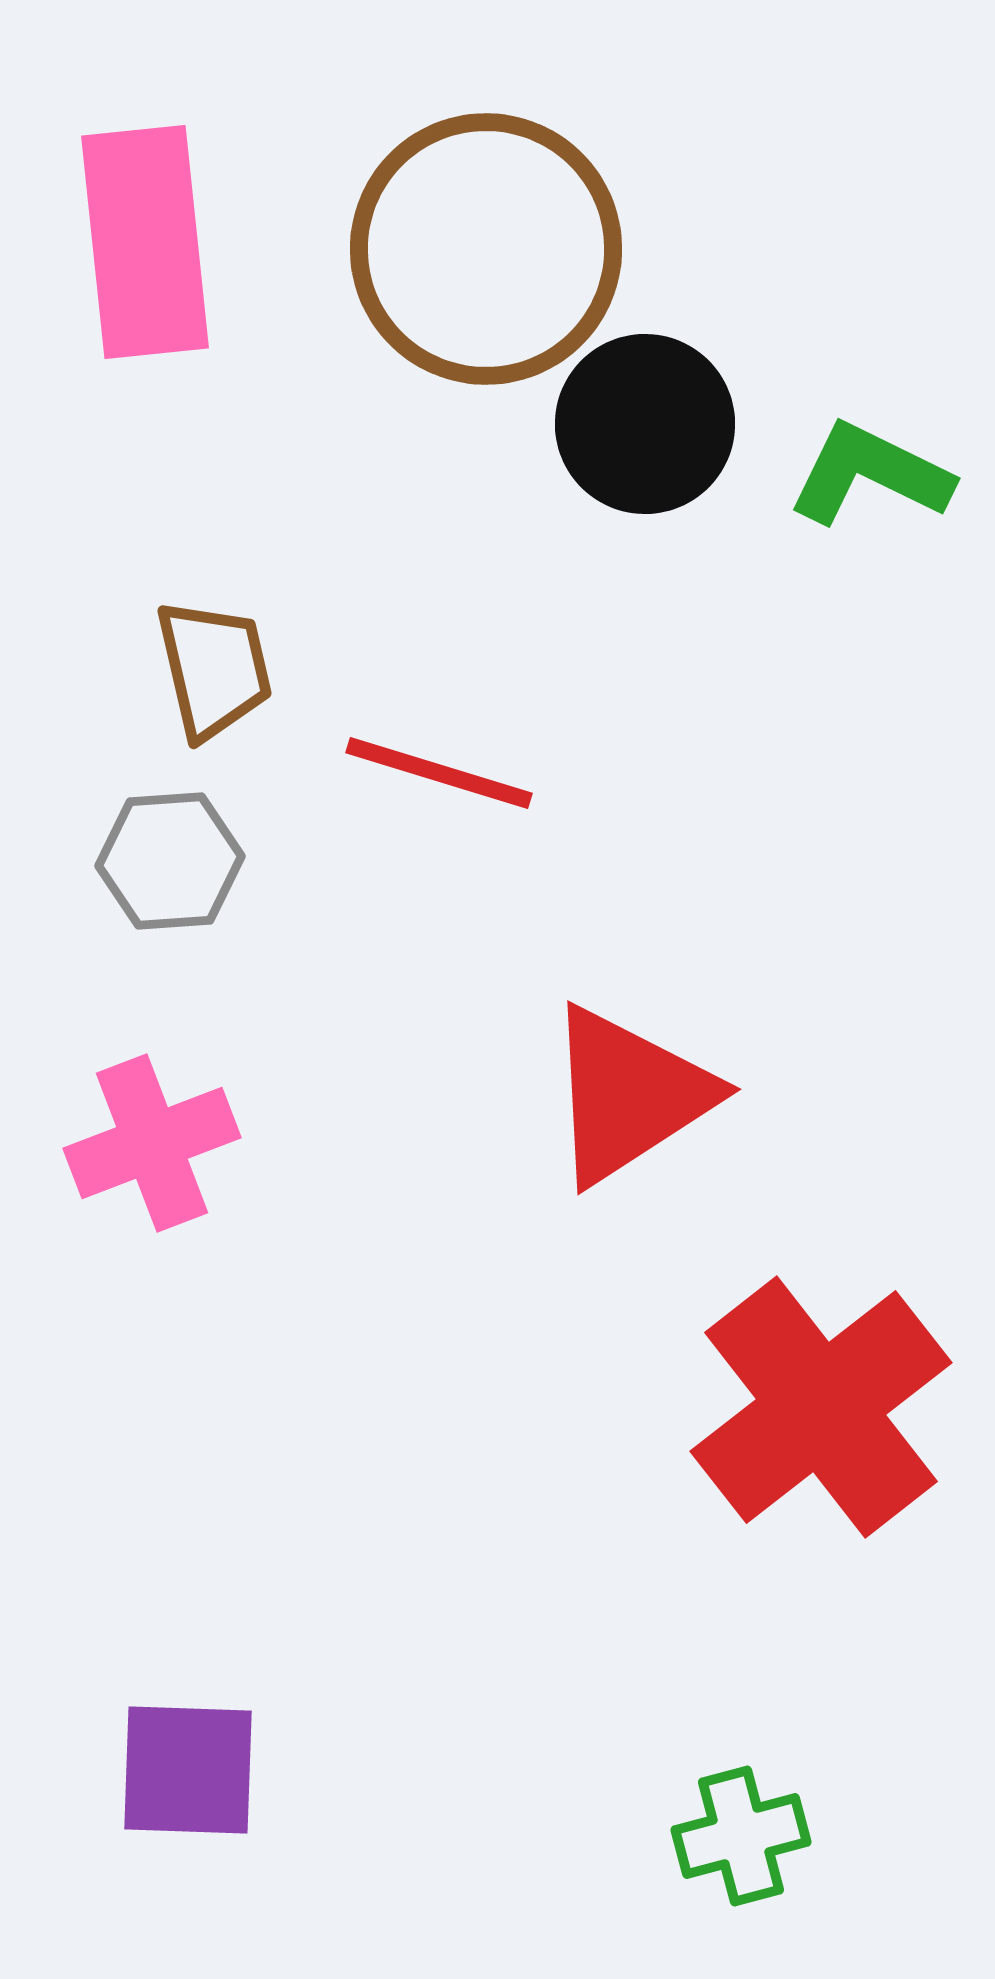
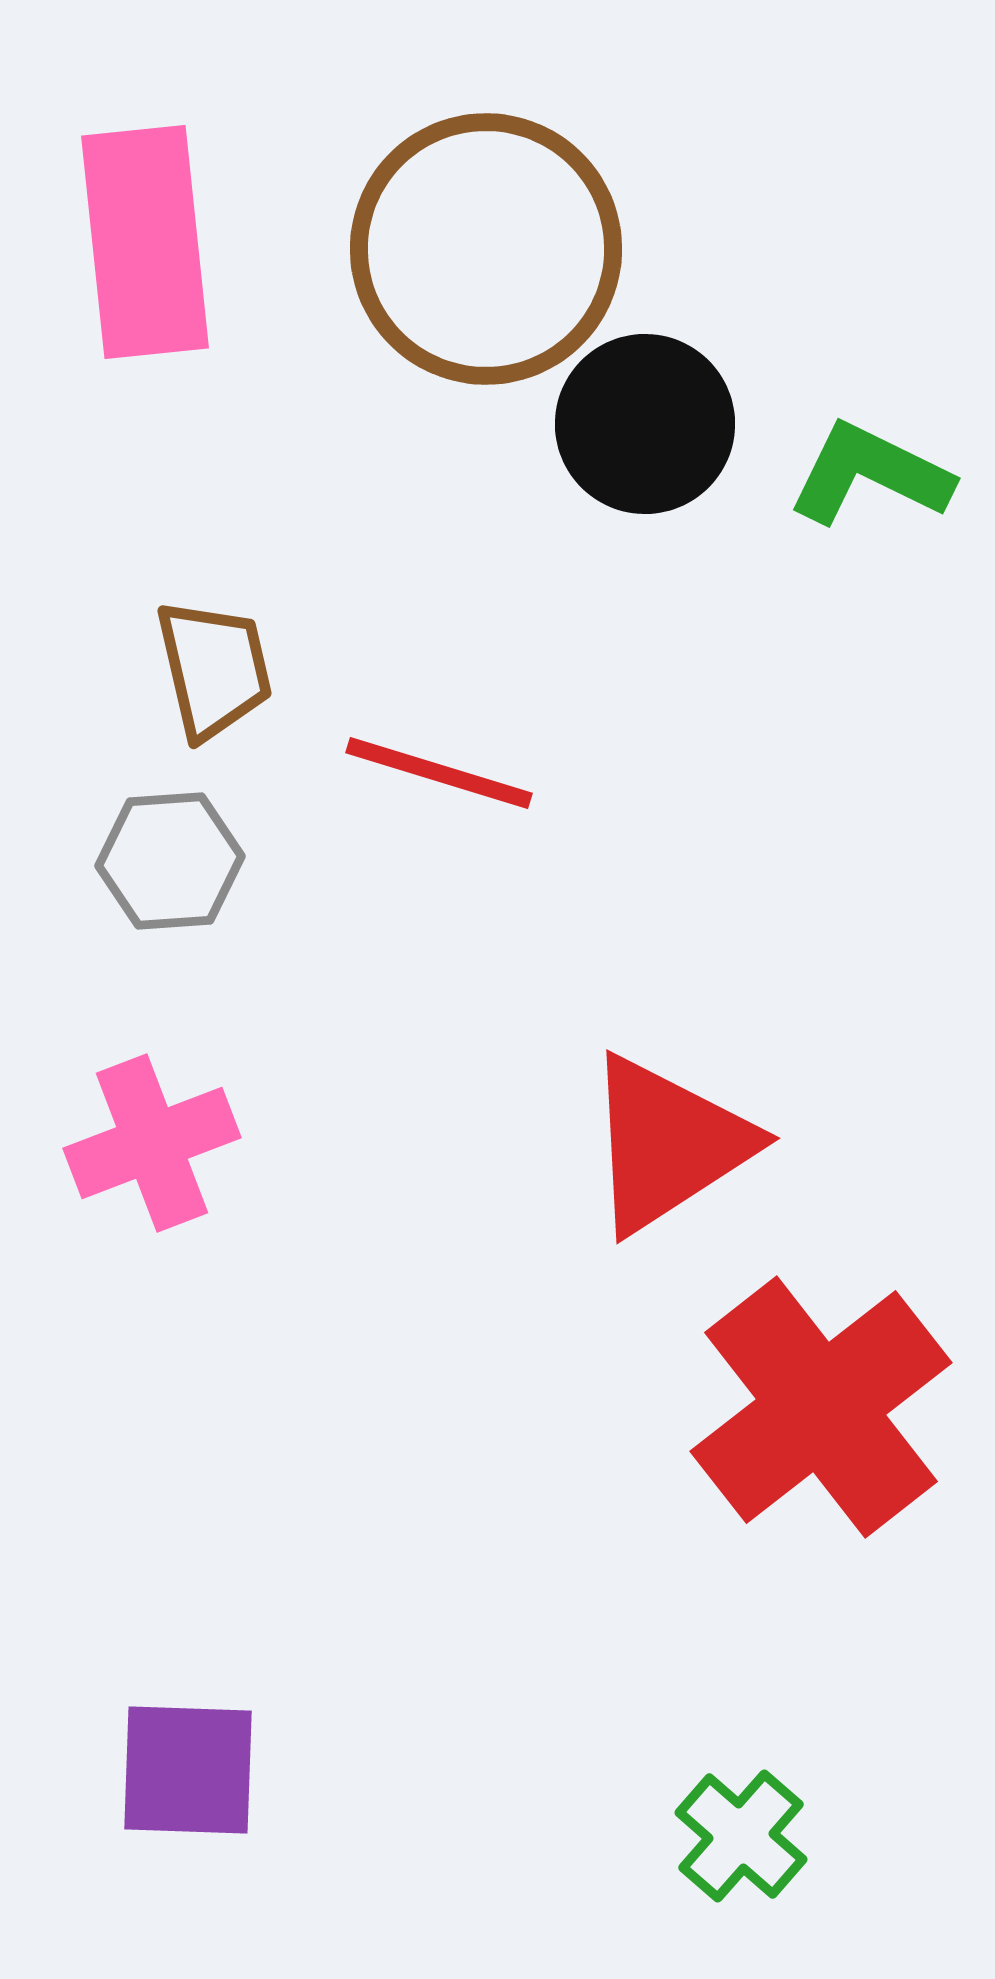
red triangle: moved 39 px right, 49 px down
green cross: rotated 34 degrees counterclockwise
